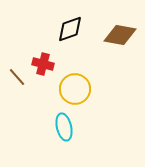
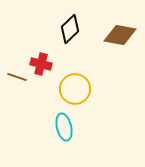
black diamond: rotated 24 degrees counterclockwise
red cross: moved 2 px left
brown line: rotated 30 degrees counterclockwise
